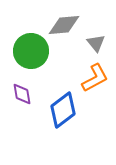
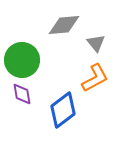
green circle: moved 9 px left, 9 px down
